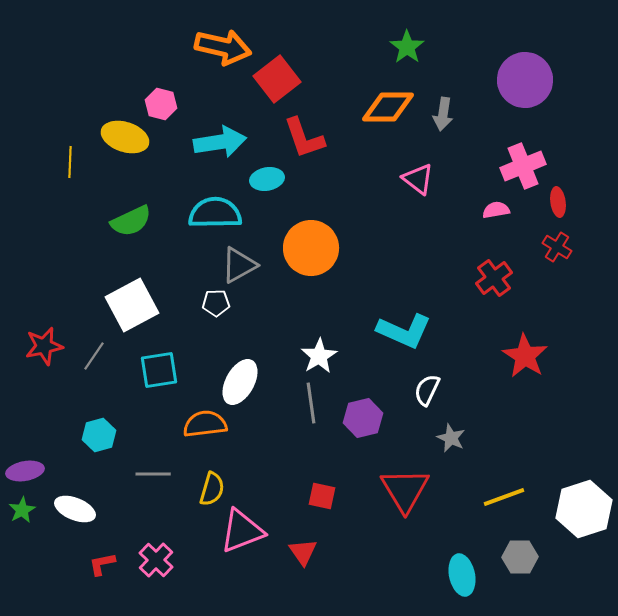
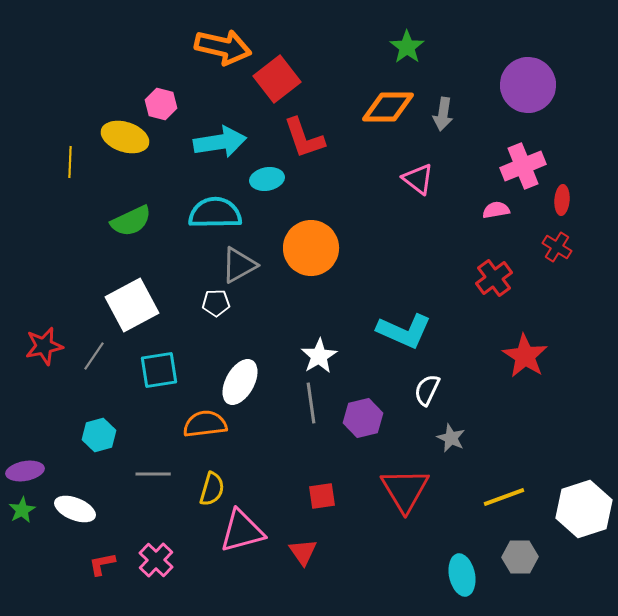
purple circle at (525, 80): moved 3 px right, 5 px down
red ellipse at (558, 202): moved 4 px right, 2 px up; rotated 12 degrees clockwise
red square at (322, 496): rotated 20 degrees counterclockwise
pink triangle at (242, 531): rotated 6 degrees clockwise
